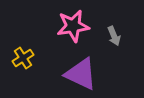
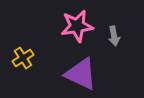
pink star: moved 4 px right
gray arrow: rotated 12 degrees clockwise
